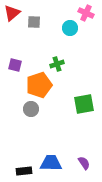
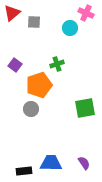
purple square: rotated 24 degrees clockwise
green square: moved 1 px right, 4 px down
